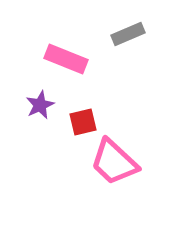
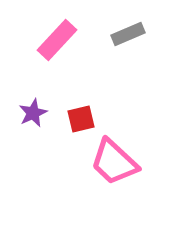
pink rectangle: moved 9 px left, 19 px up; rotated 69 degrees counterclockwise
purple star: moved 7 px left, 8 px down
red square: moved 2 px left, 3 px up
